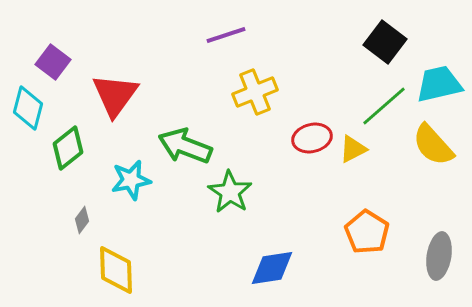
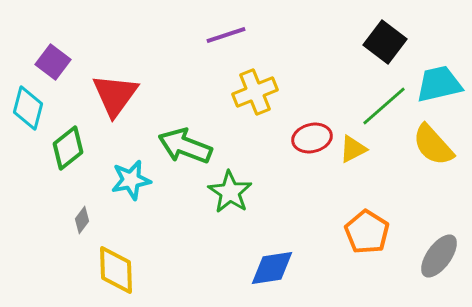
gray ellipse: rotated 27 degrees clockwise
